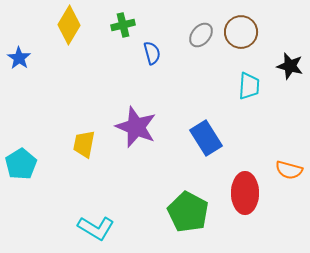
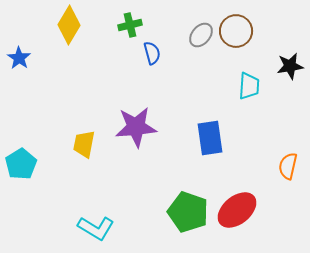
green cross: moved 7 px right
brown circle: moved 5 px left, 1 px up
black star: rotated 24 degrees counterclockwise
purple star: rotated 27 degrees counterclockwise
blue rectangle: moved 4 px right; rotated 24 degrees clockwise
orange semicircle: moved 1 px left, 4 px up; rotated 88 degrees clockwise
red ellipse: moved 8 px left, 17 px down; rotated 51 degrees clockwise
green pentagon: rotated 9 degrees counterclockwise
